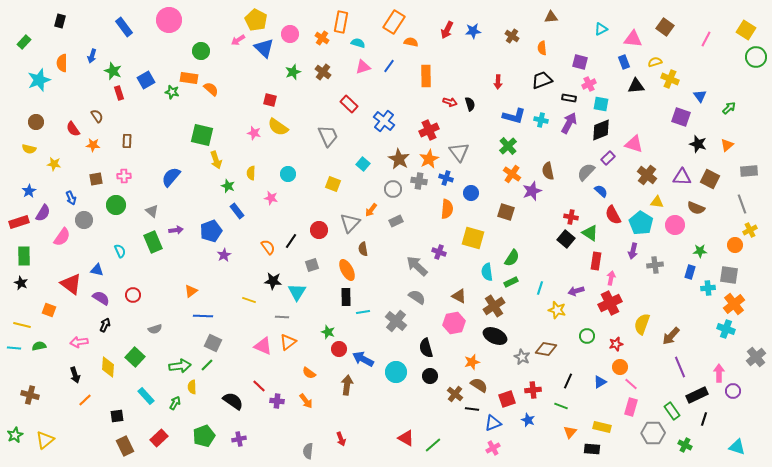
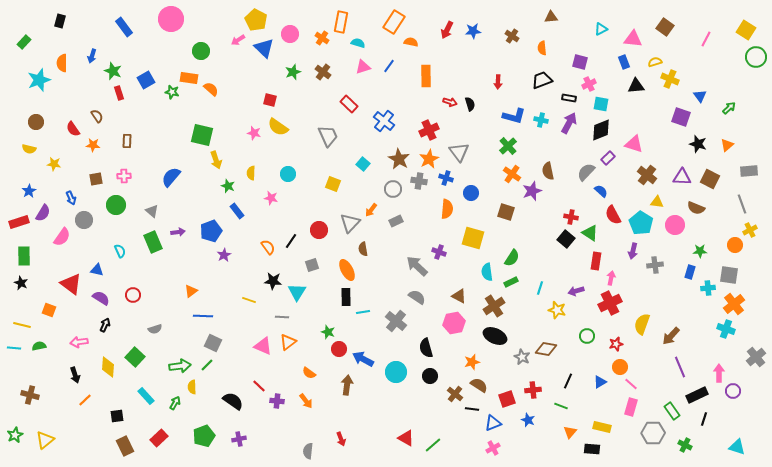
pink circle at (169, 20): moved 2 px right, 1 px up
purple arrow at (176, 230): moved 2 px right, 2 px down
